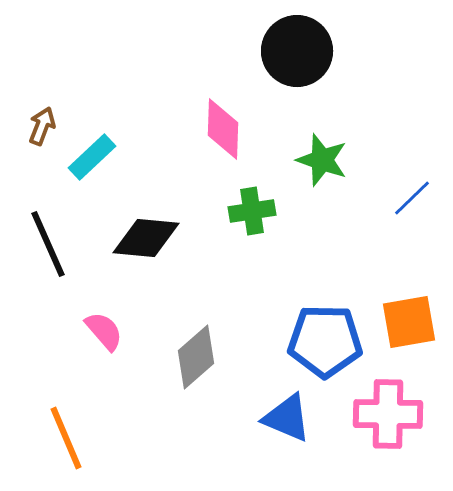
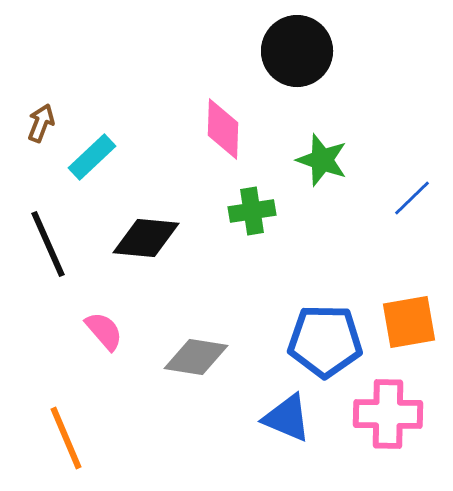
brown arrow: moved 1 px left, 3 px up
gray diamond: rotated 50 degrees clockwise
